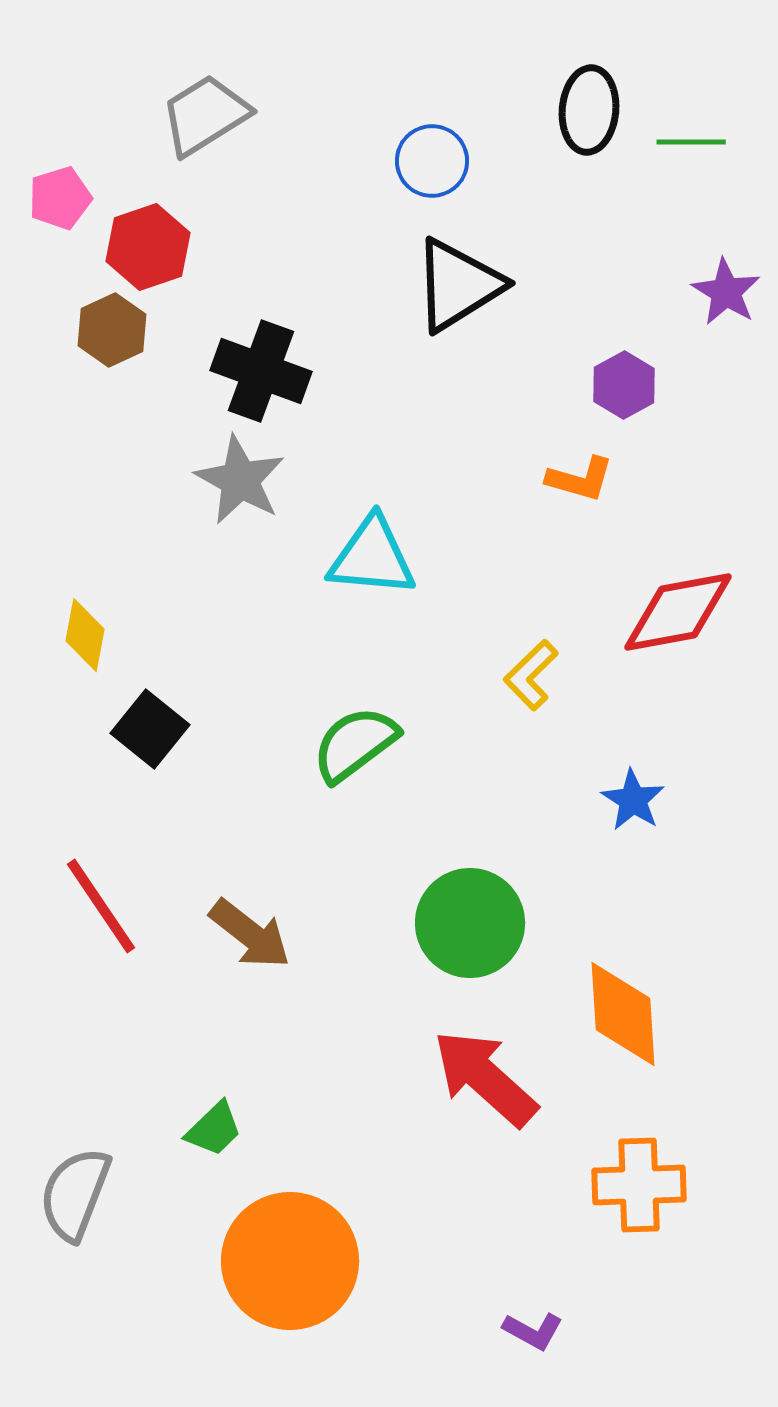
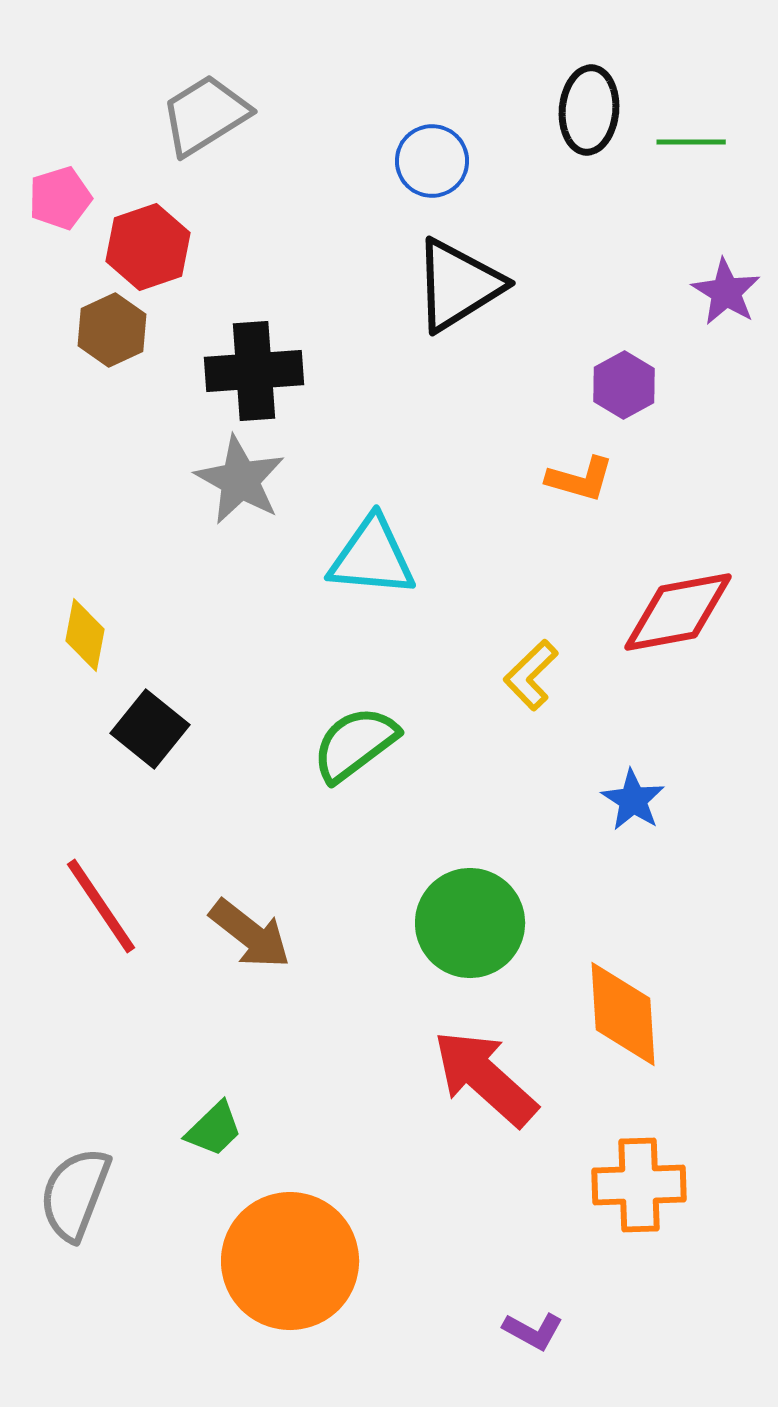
black cross: moved 7 px left; rotated 24 degrees counterclockwise
